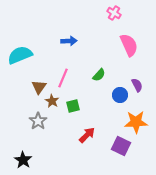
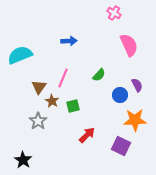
orange star: moved 1 px left, 2 px up
